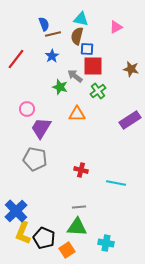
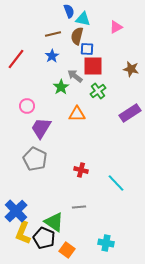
cyan triangle: moved 2 px right
blue semicircle: moved 25 px right, 13 px up
green star: moved 1 px right; rotated 21 degrees clockwise
pink circle: moved 3 px up
purple rectangle: moved 7 px up
gray pentagon: rotated 15 degrees clockwise
cyan line: rotated 36 degrees clockwise
green triangle: moved 23 px left, 5 px up; rotated 30 degrees clockwise
orange square: rotated 21 degrees counterclockwise
